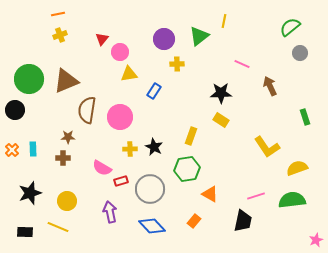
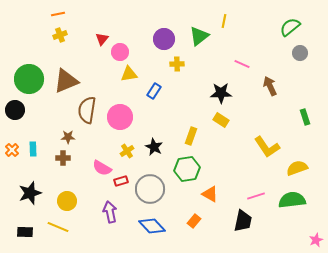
yellow cross at (130, 149): moved 3 px left, 2 px down; rotated 32 degrees counterclockwise
